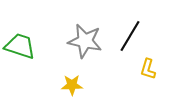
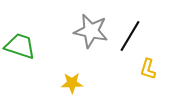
gray star: moved 6 px right, 10 px up
yellow star: moved 2 px up
